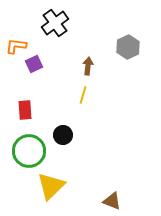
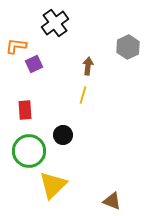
yellow triangle: moved 2 px right, 1 px up
